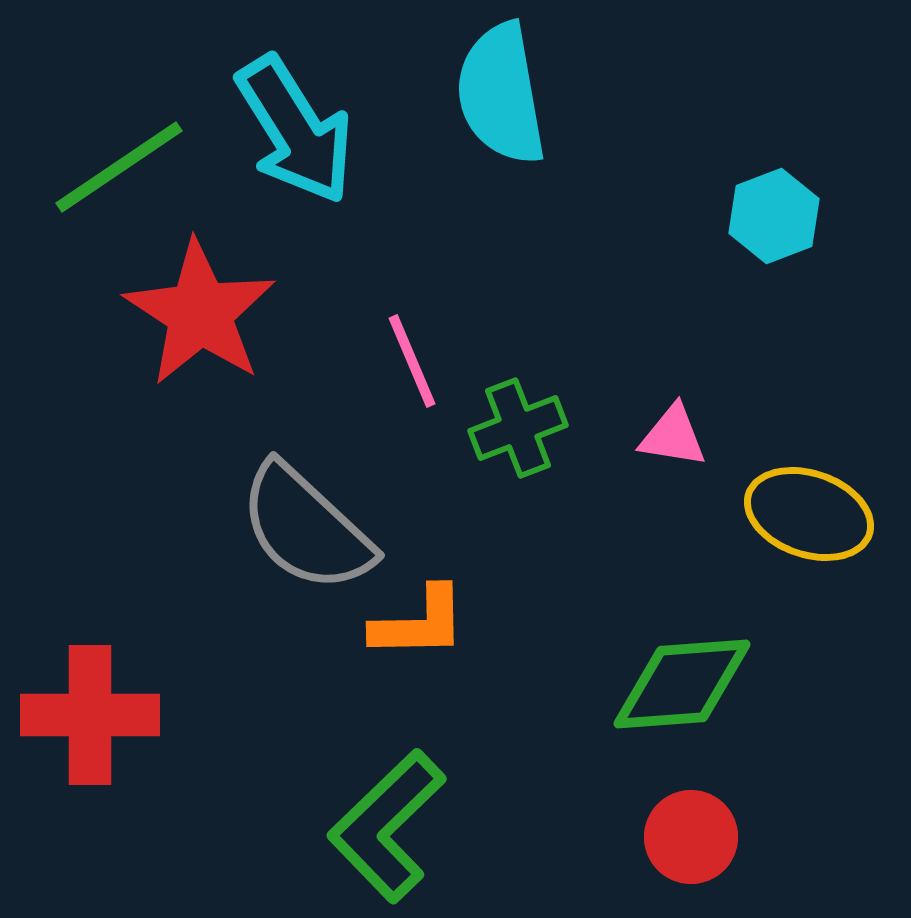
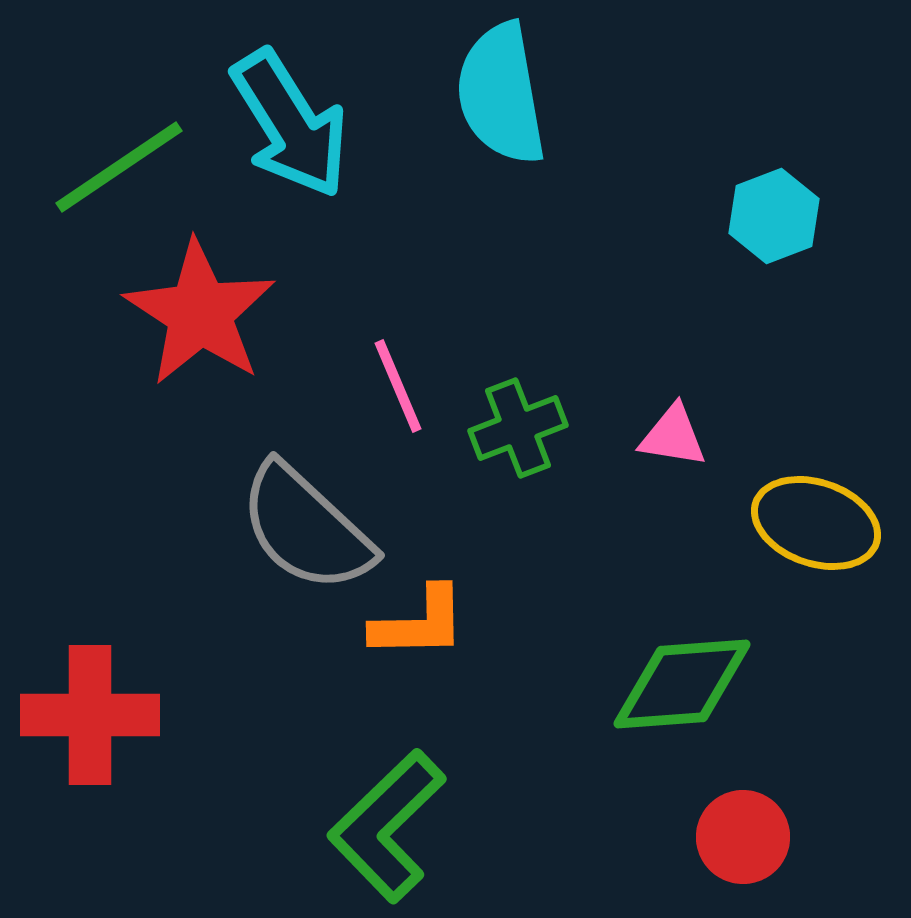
cyan arrow: moved 5 px left, 6 px up
pink line: moved 14 px left, 25 px down
yellow ellipse: moved 7 px right, 9 px down
red circle: moved 52 px right
